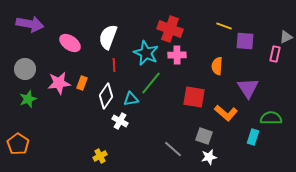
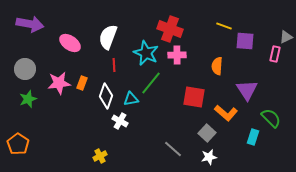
purple triangle: moved 1 px left, 2 px down
white diamond: rotated 15 degrees counterclockwise
green semicircle: rotated 45 degrees clockwise
gray square: moved 3 px right, 3 px up; rotated 24 degrees clockwise
